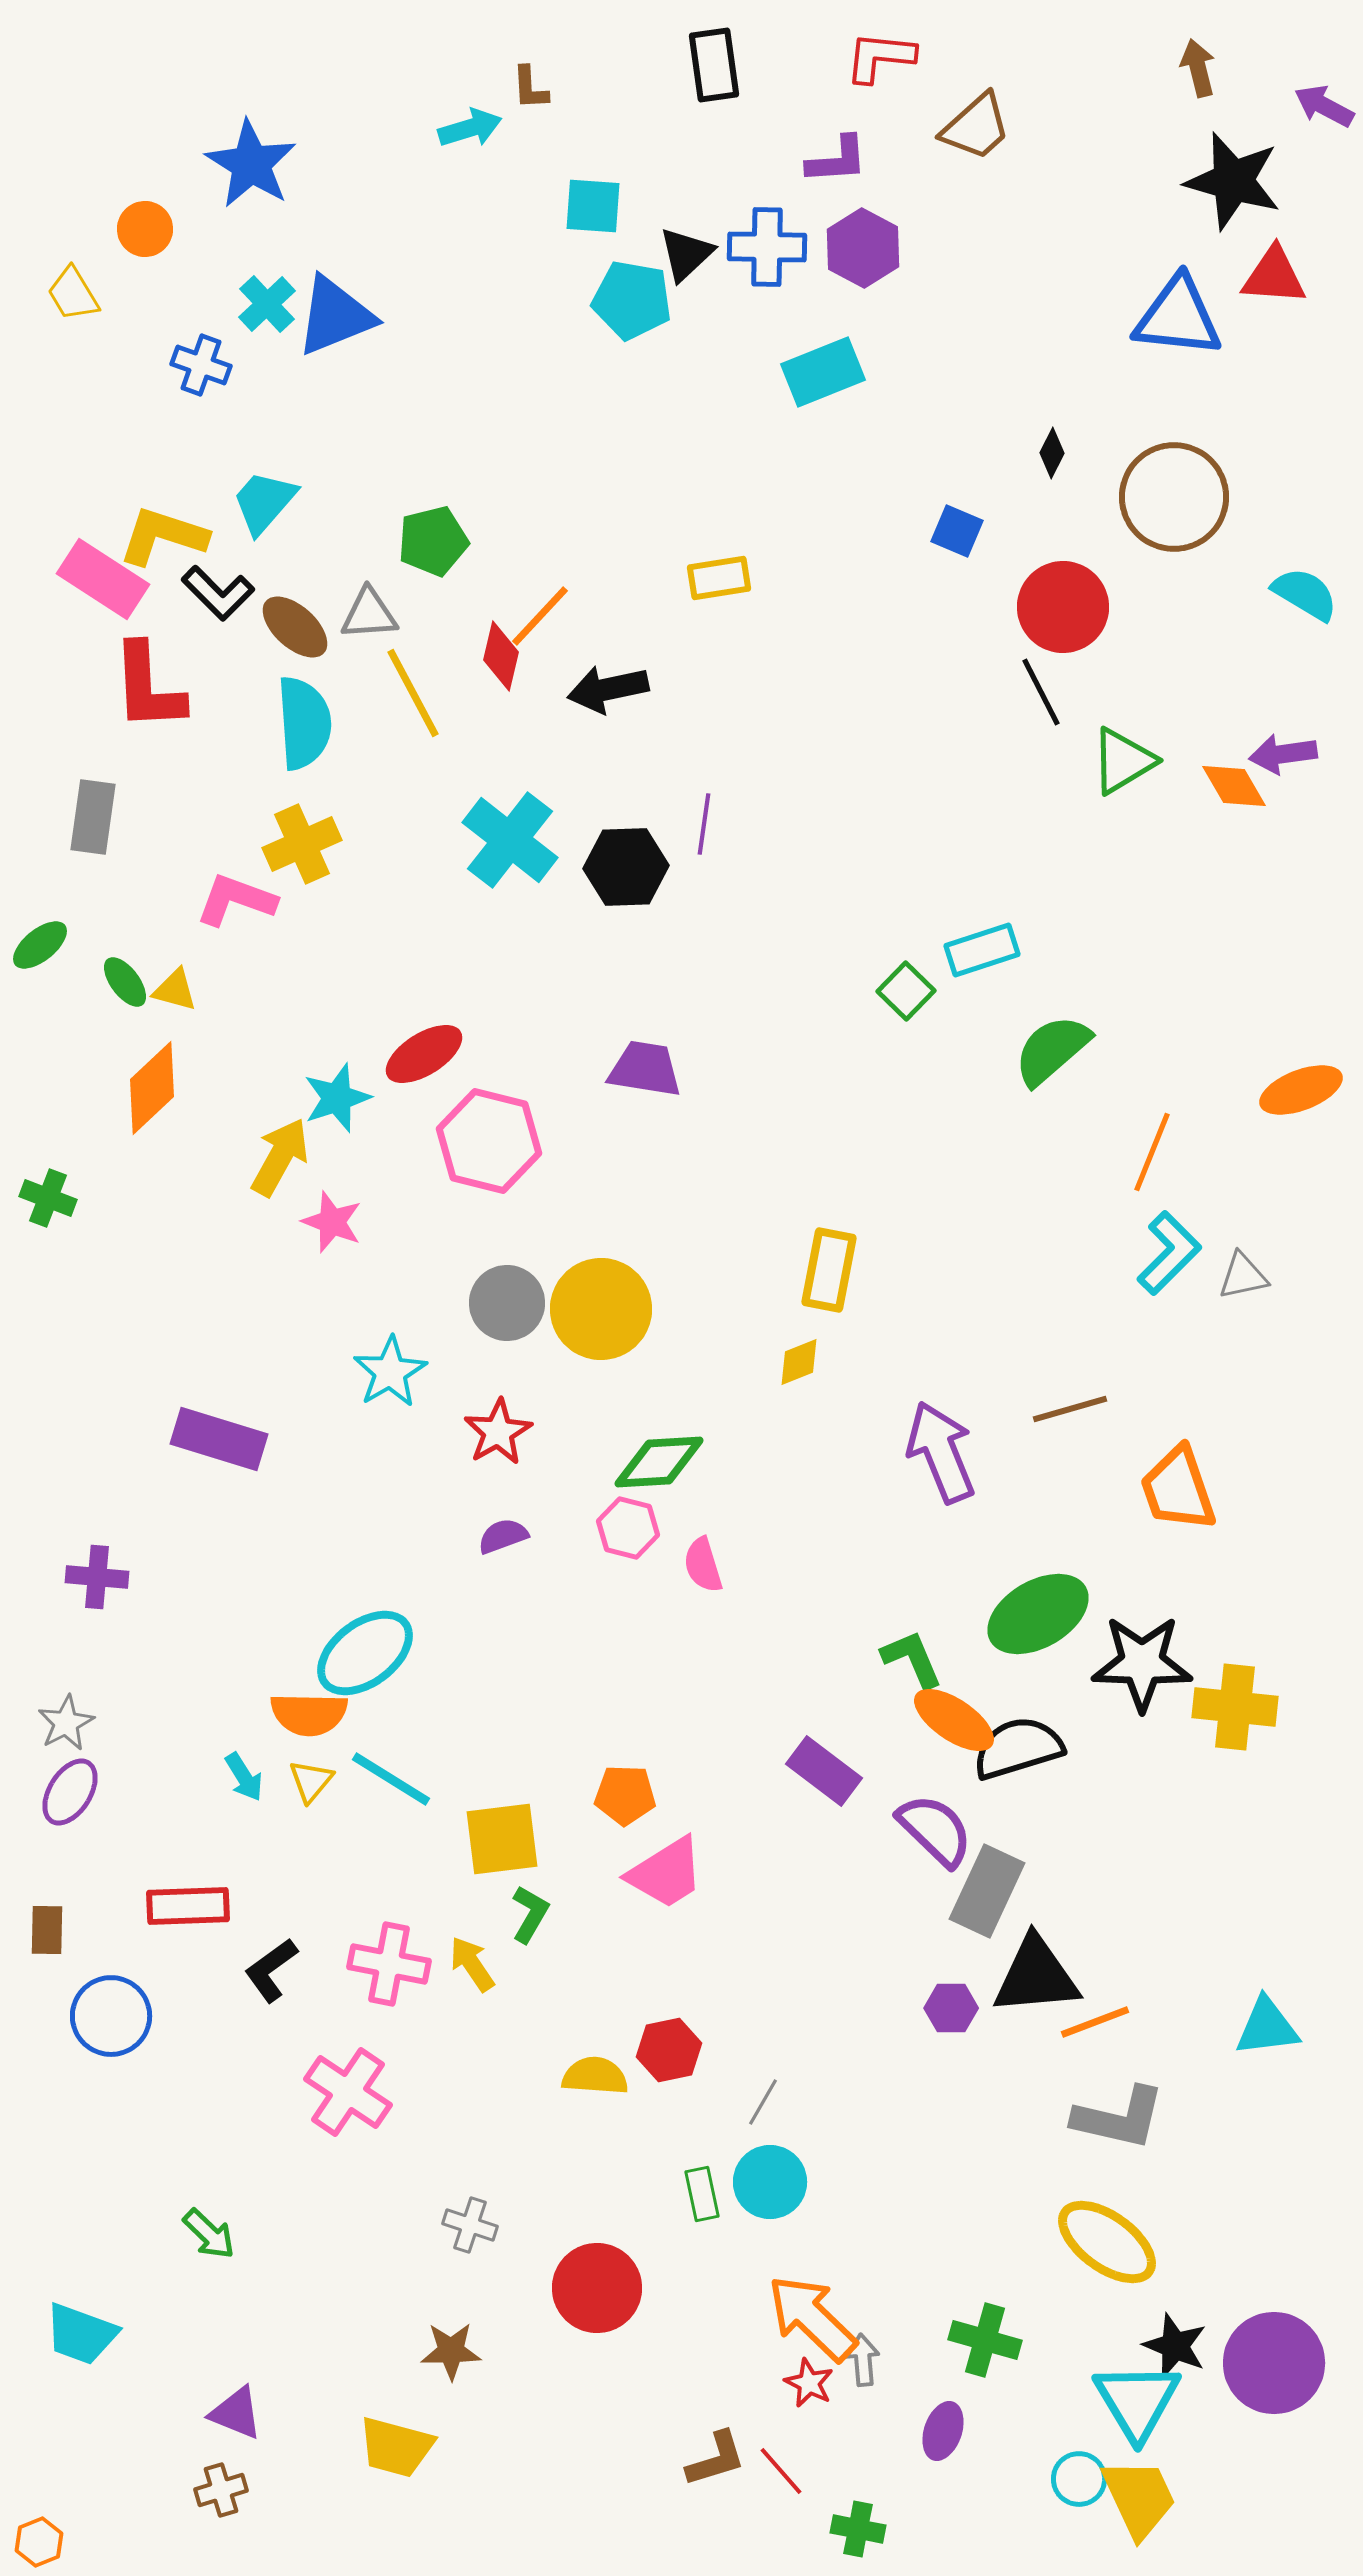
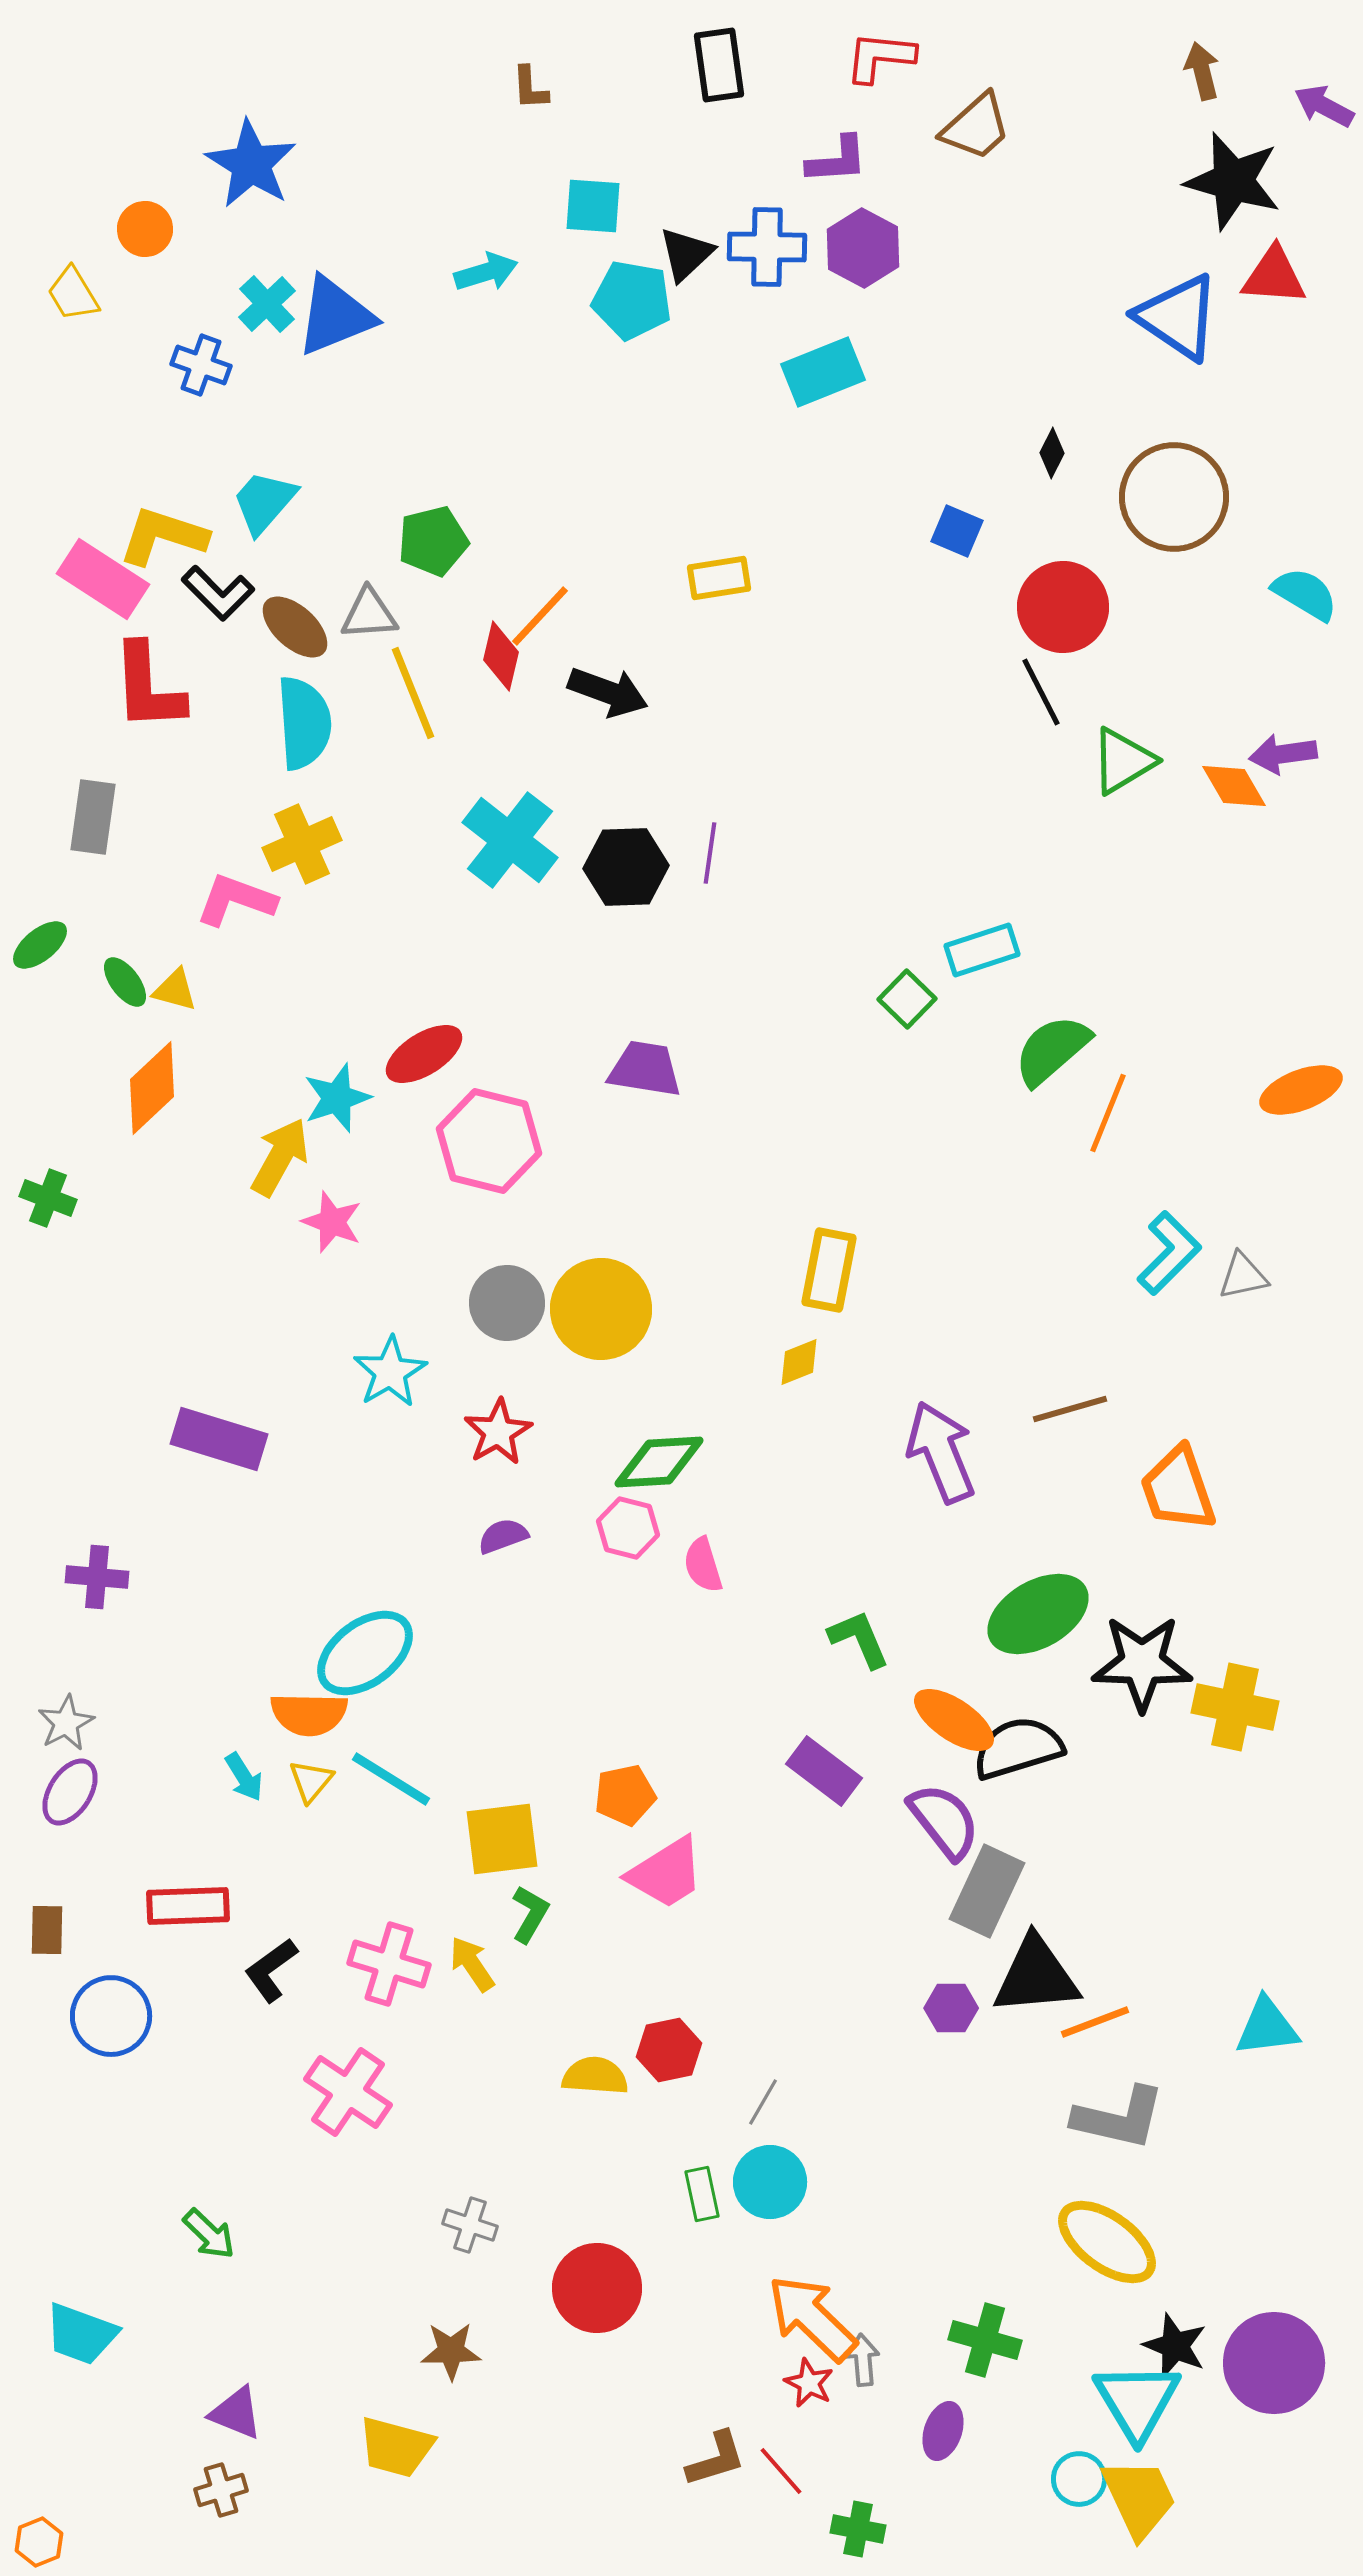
black rectangle at (714, 65): moved 5 px right
brown arrow at (1198, 68): moved 4 px right, 3 px down
cyan arrow at (470, 128): moved 16 px right, 144 px down
blue triangle at (1178, 317): rotated 28 degrees clockwise
black arrow at (608, 689): moved 3 px down; rotated 148 degrees counterclockwise
yellow line at (413, 693): rotated 6 degrees clockwise
purple line at (704, 824): moved 6 px right, 29 px down
green square at (906, 991): moved 1 px right, 8 px down
orange line at (1152, 1152): moved 44 px left, 39 px up
green L-shape at (912, 1659): moved 53 px left, 20 px up
yellow cross at (1235, 1707): rotated 6 degrees clockwise
orange pentagon at (625, 1795): rotated 14 degrees counterclockwise
purple semicircle at (935, 1830): moved 9 px right, 9 px up; rotated 8 degrees clockwise
pink cross at (389, 1964): rotated 6 degrees clockwise
